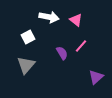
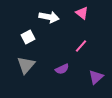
pink triangle: moved 6 px right, 7 px up
purple semicircle: moved 16 px down; rotated 96 degrees clockwise
